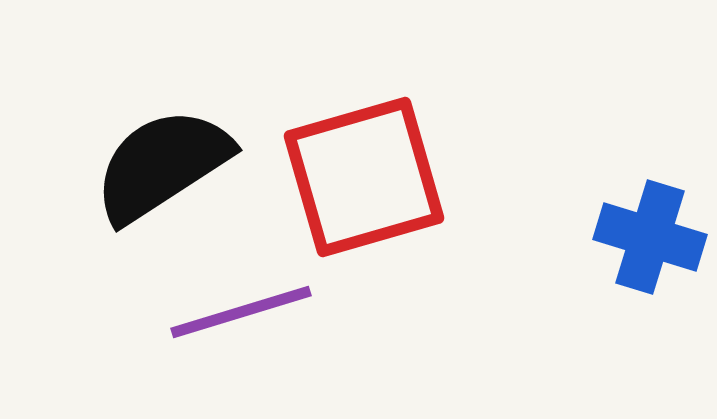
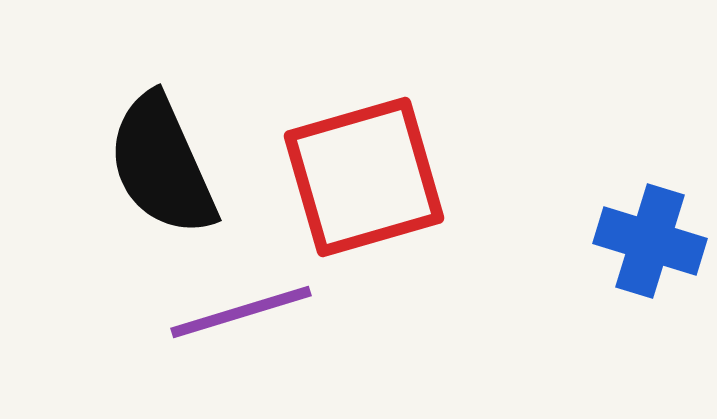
black semicircle: rotated 81 degrees counterclockwise
blue cross: moved 4 px down
